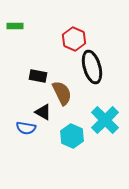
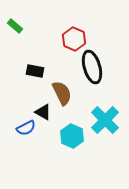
green rectangle: rotated 42 degrees clockwise
black rectangle: moved 3 px left, 5 px up
blue semicircle: rotated 36 degrees counterclockwise
